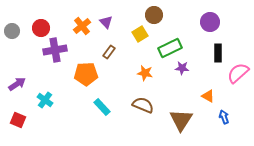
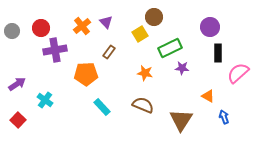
brown circle: moved 2 px down
purple circle: moved 5 px down
red square: rotated 21 degrees clockwise
